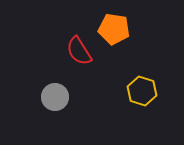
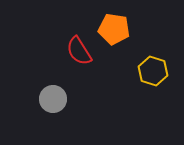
yellow hexagon: moved 11 px right, 20 px up
gray circle: moved 2 px left, 2 px down
